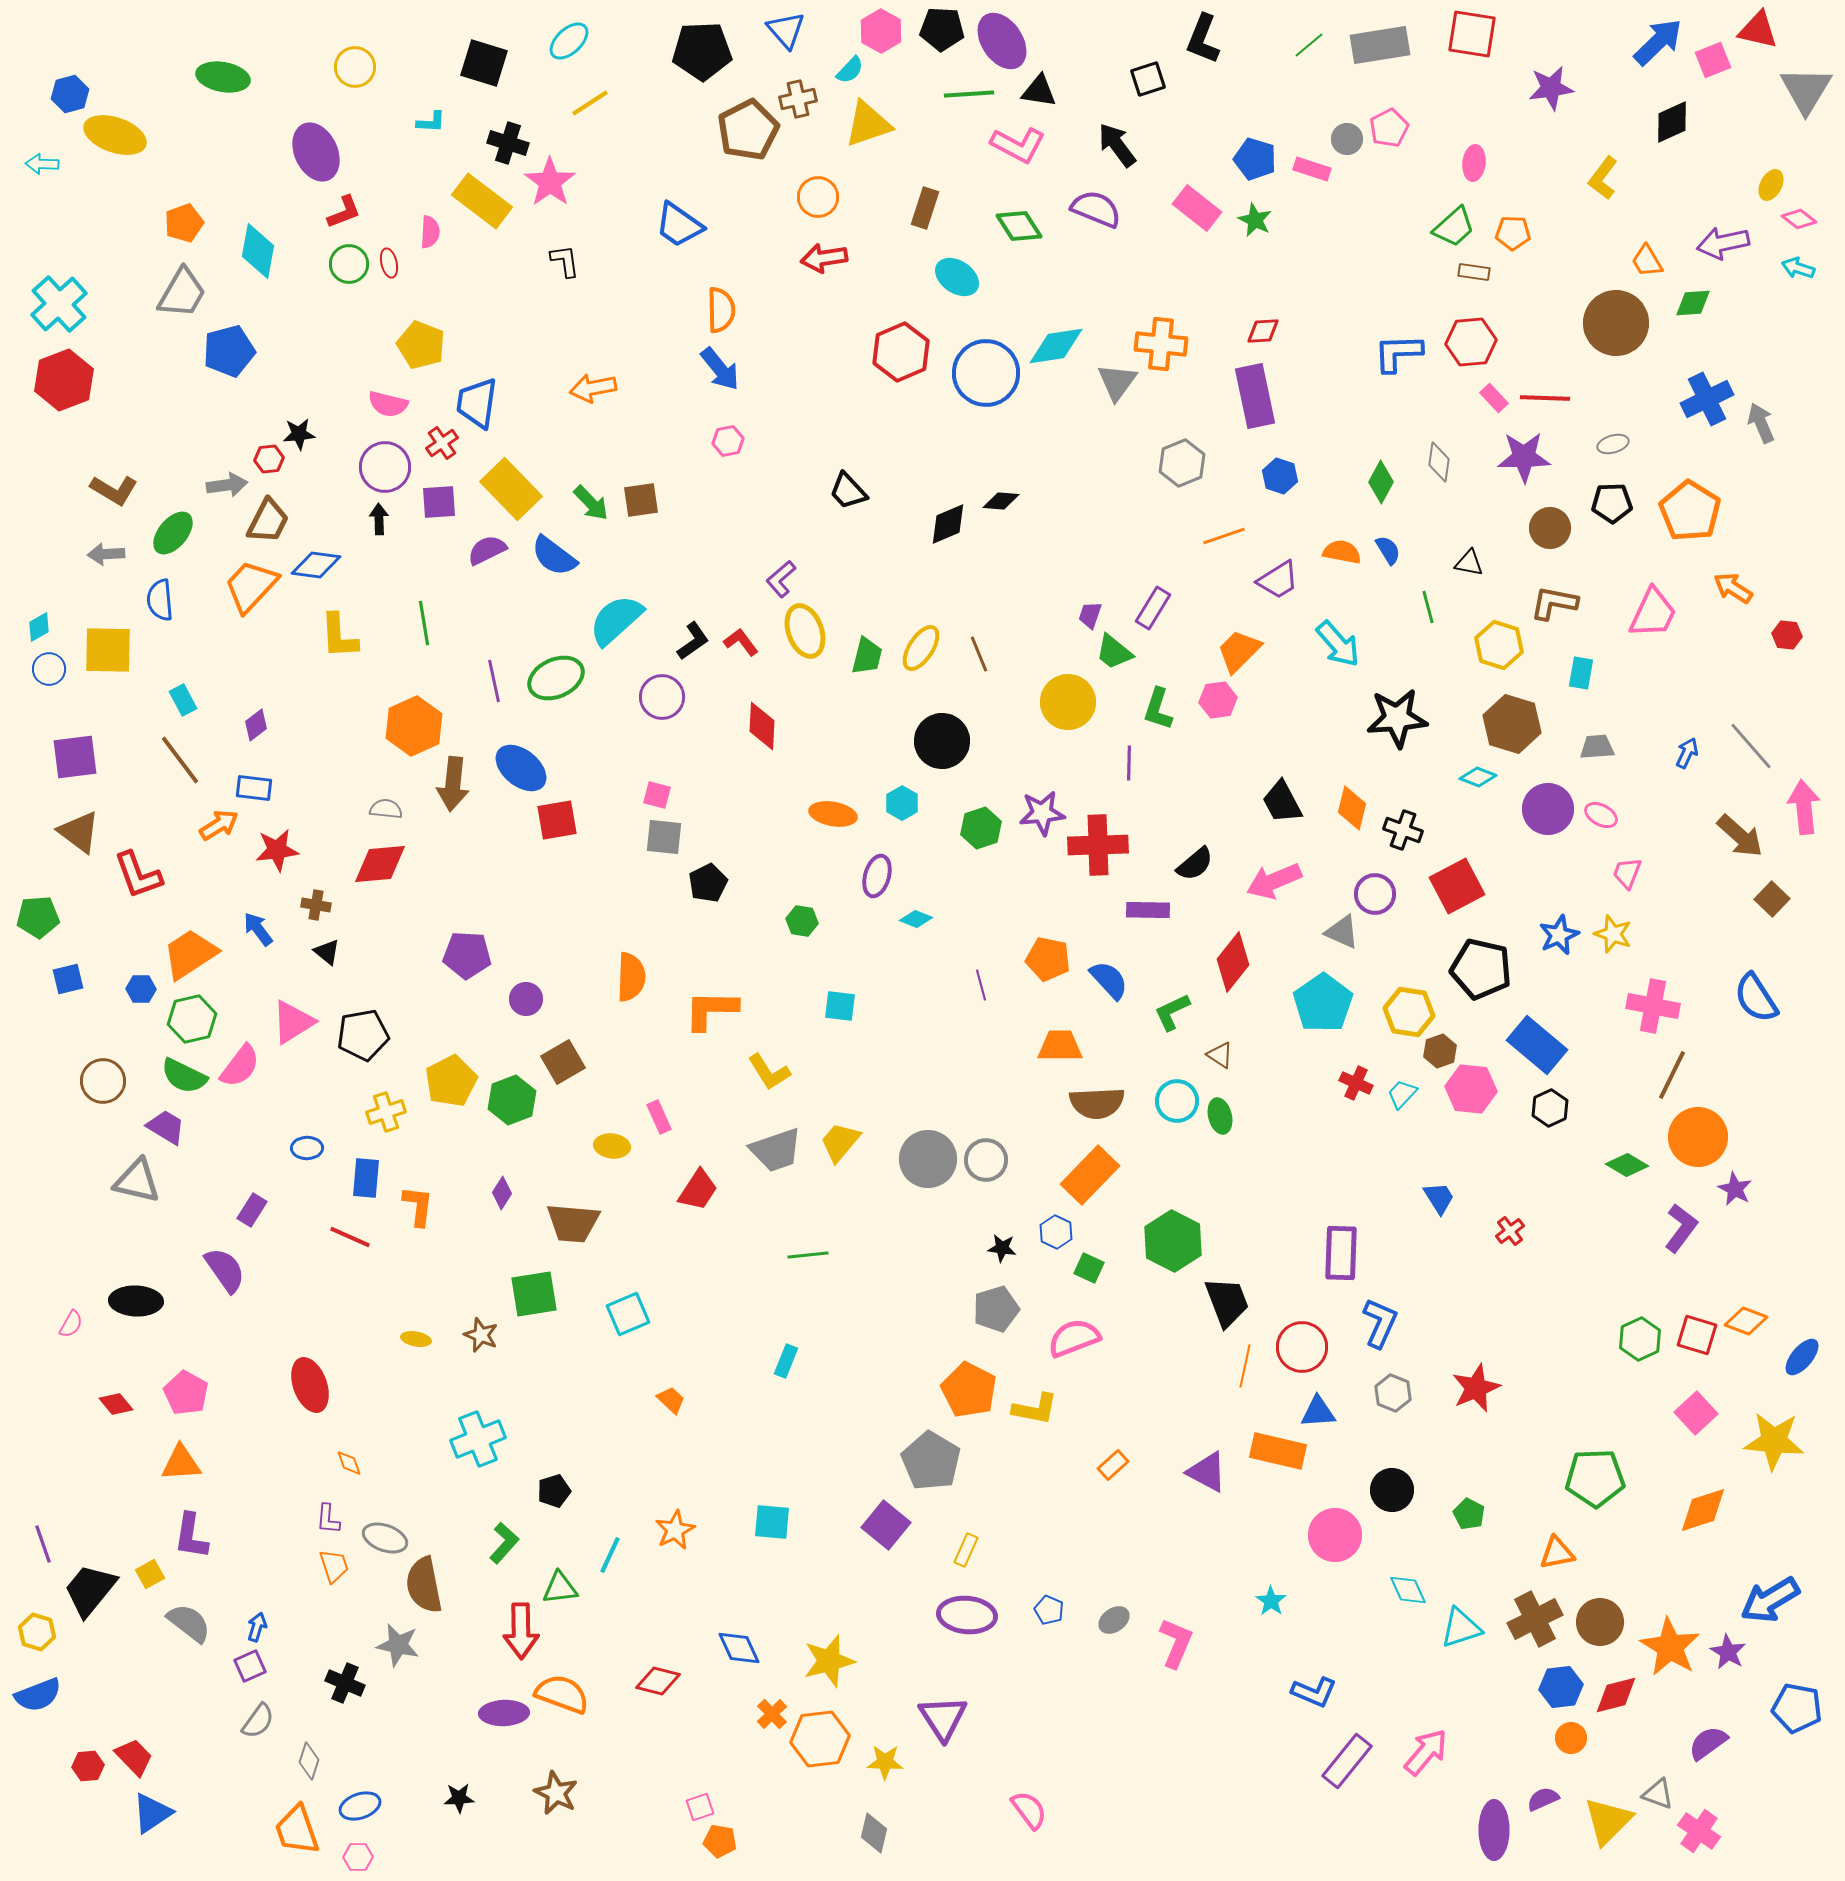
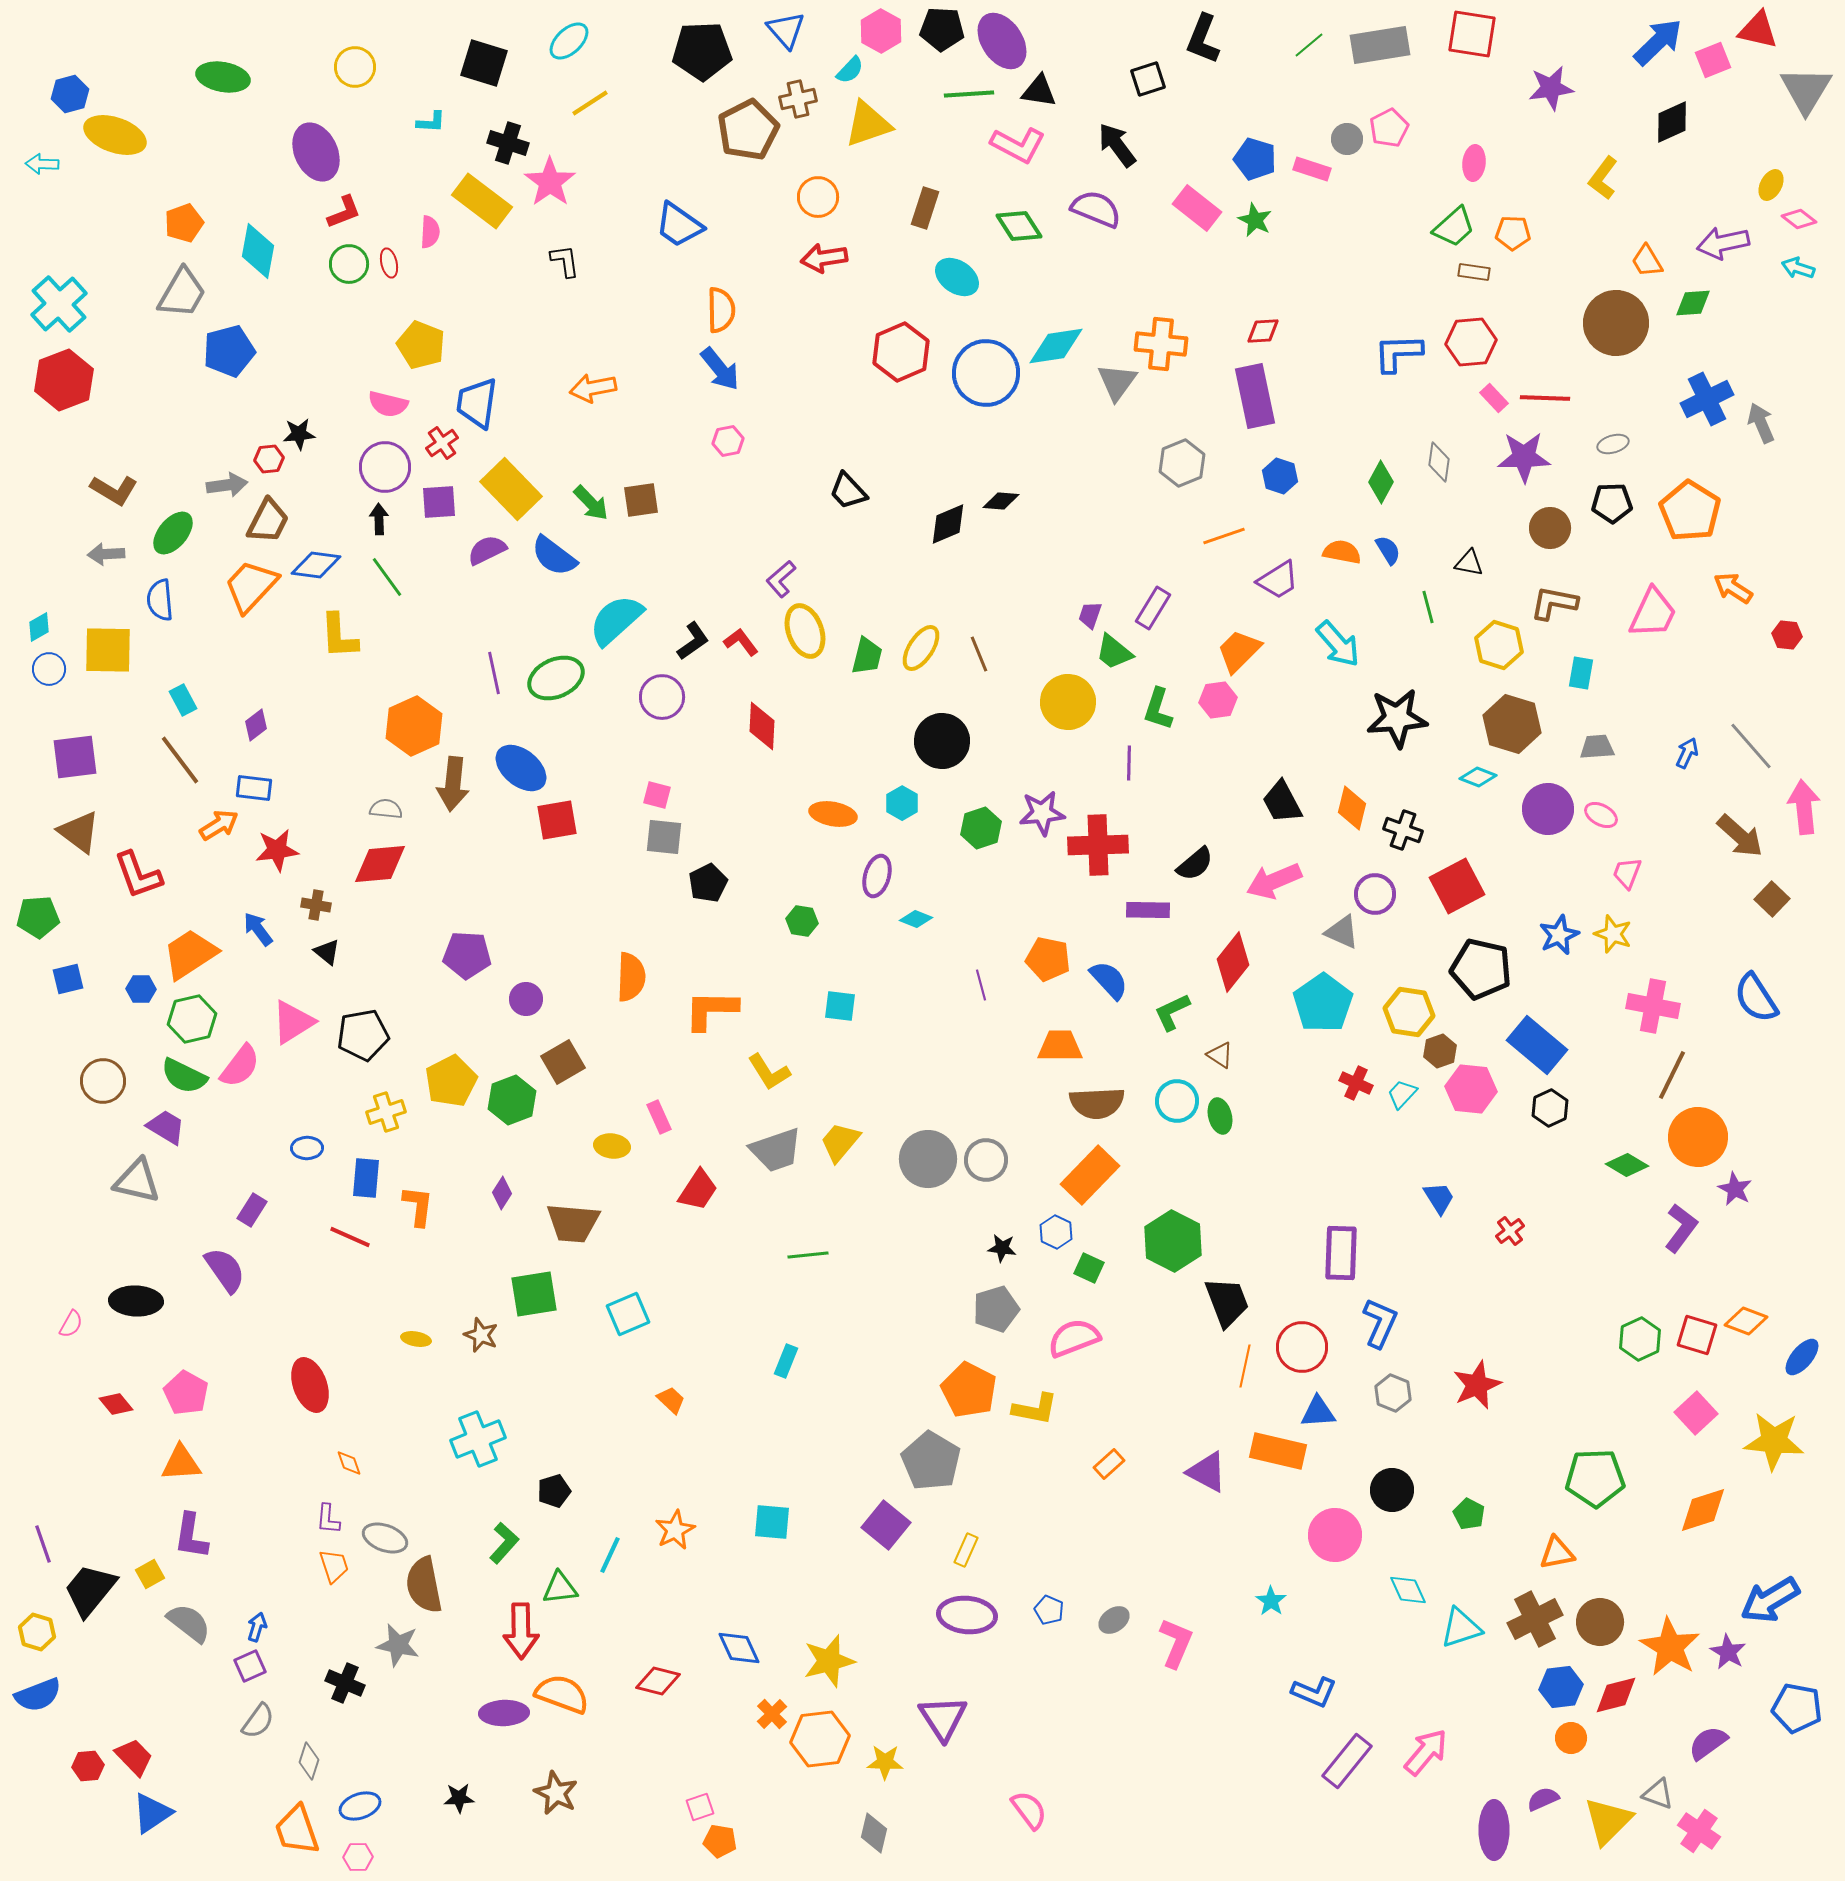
green line at (424, 623): moved 37 px left, 46 px up; rotated 27 degrees counterclockwise
purple line at (494, 681): moved 8 px up
red star at (1476, 1388): moved 1 px right, 3 px up
orange rectangle at (1113, 1465): moved 4 px left, 1 px up
